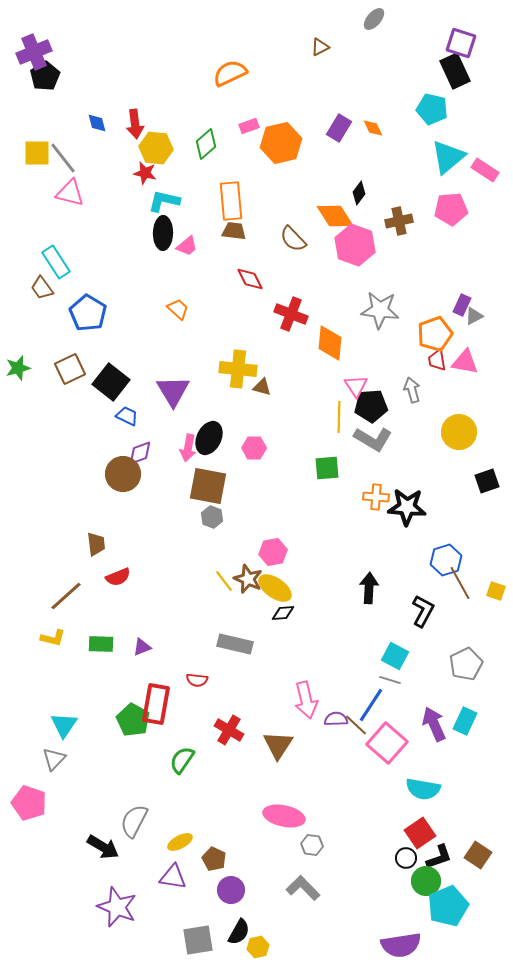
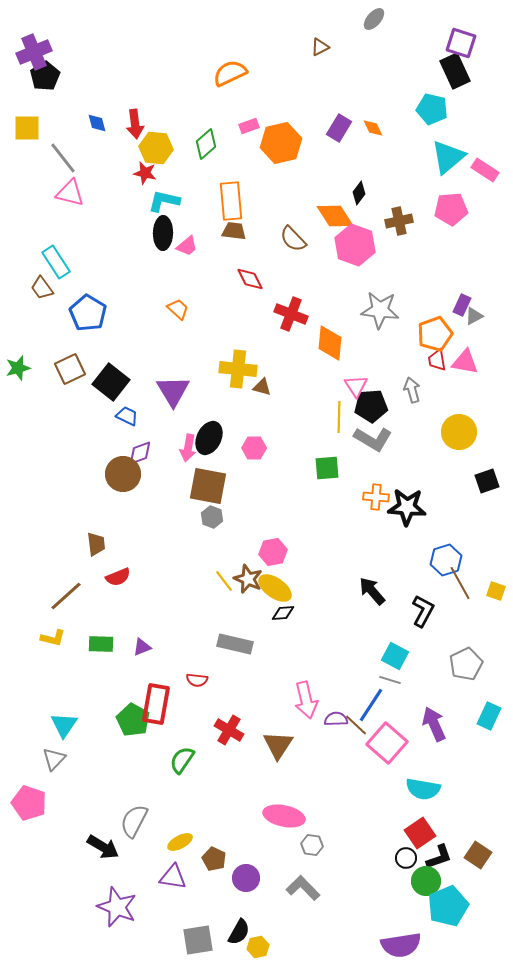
yellow square at (37, 153): moved 10 px left, 25 px up
black arrow at (369, 588): moved 3 px right, 3 px down; rotated 44 degrees counterclockwise
cyan rectangle at (465, 721): moved 24 px right, 5 px up
purple circle at (231, 890): moved 15 px right, 12 px up
